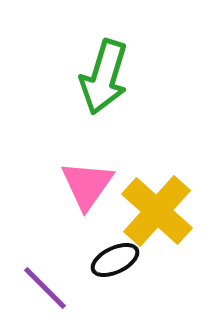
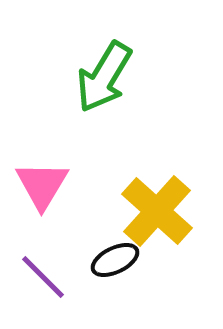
green arrow: rotated 14 degrees clockwise
pink triangle: moved 45 px left; rotated 4 degrees counterclockwise
purple line: moved 2 px left, 11 px up
